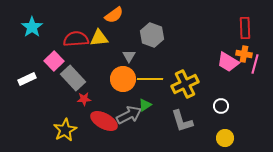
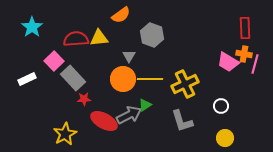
orange semicircle: moved 7 px right
yellow star: moved 4 px down
